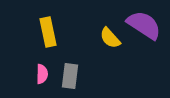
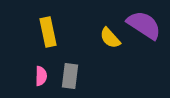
pink semicircle: moved 1 px left, 2 px down
